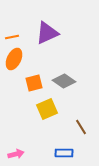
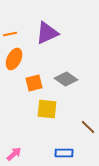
orange line: moved 2 px left, 3 px up
gray diamond: moved 2 px right, 2 px up
yellow square: rotated 30 degrees clockwise
brown line: moved 7 px right; rotated 14 degrees counterclockwise
pink arrow: moved 2 px left; rotated 28 degrees counterclockwise
